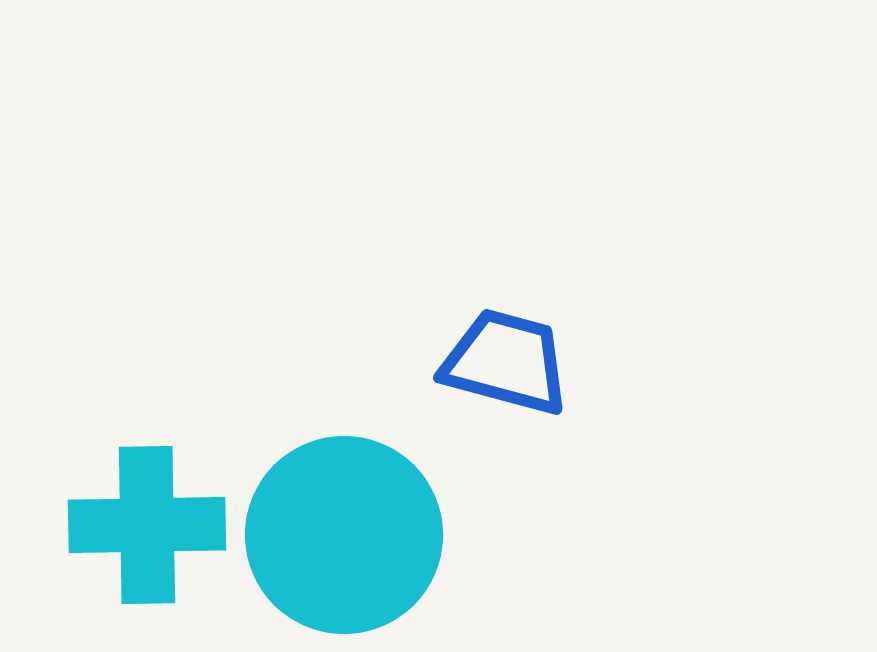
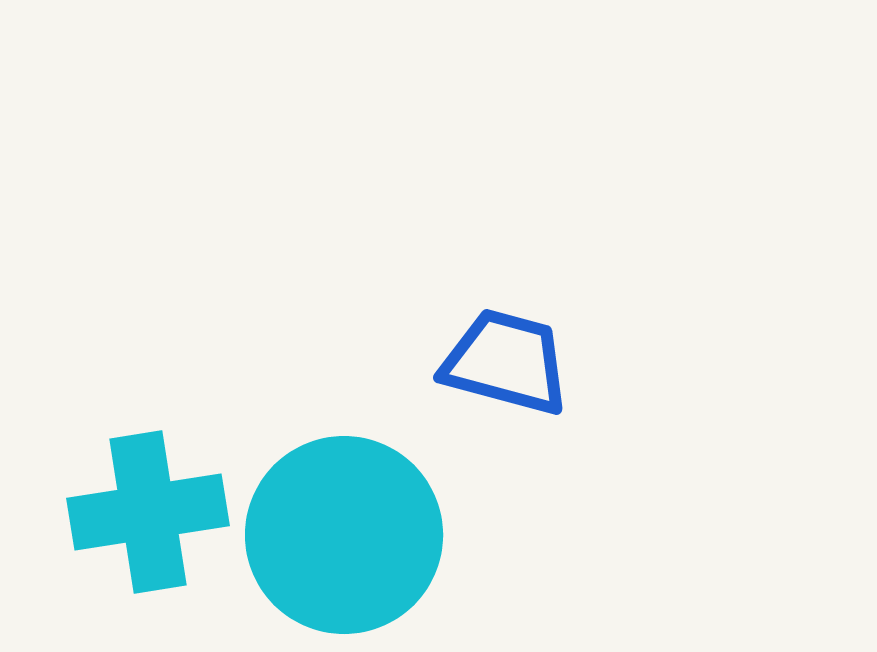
cyan cross: moved 1 px right, 13 px up; rotated 8 degrees counterclockwise
